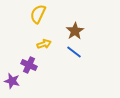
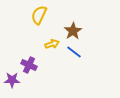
yellow semicircle: moved 1 px right, 1 px down
brown star: moved 2 px left
yellow arrow: moved 8 px right
purple star: moved 1 px up; rotated 14 degrees counterclockwise
